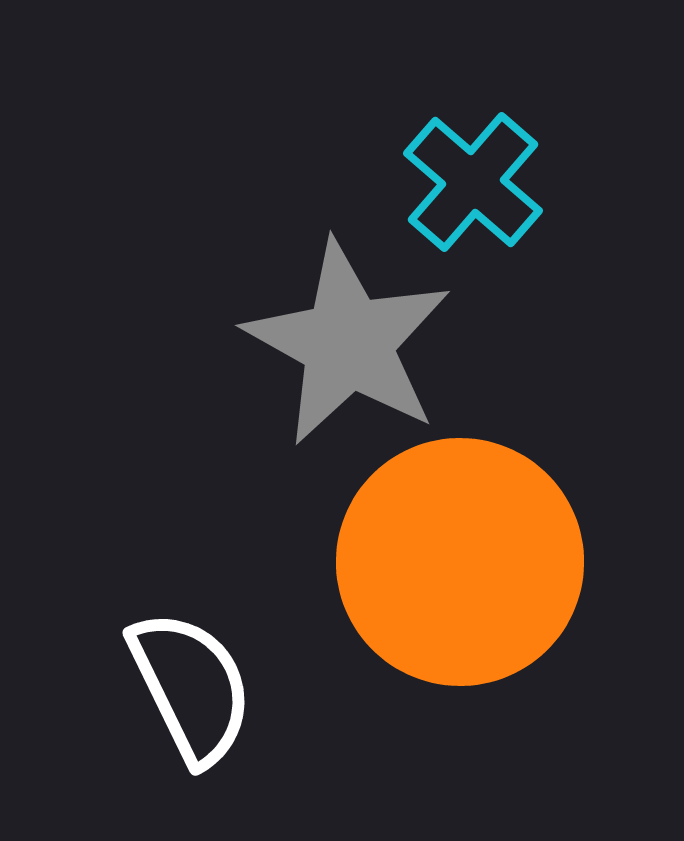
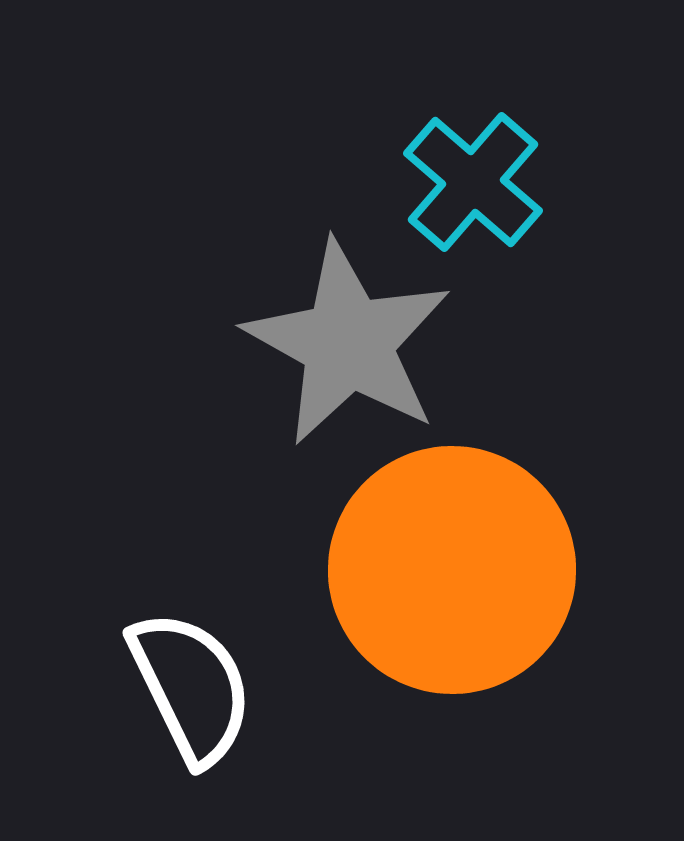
orange circle: moved 8 px left, 8 px down
